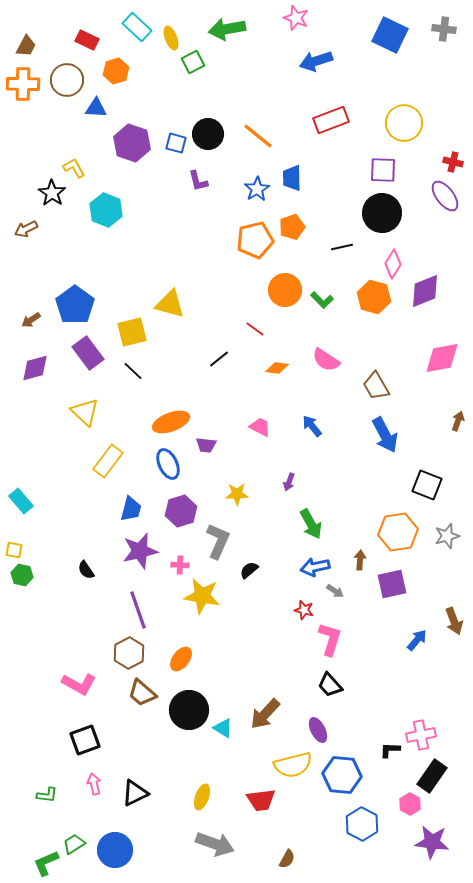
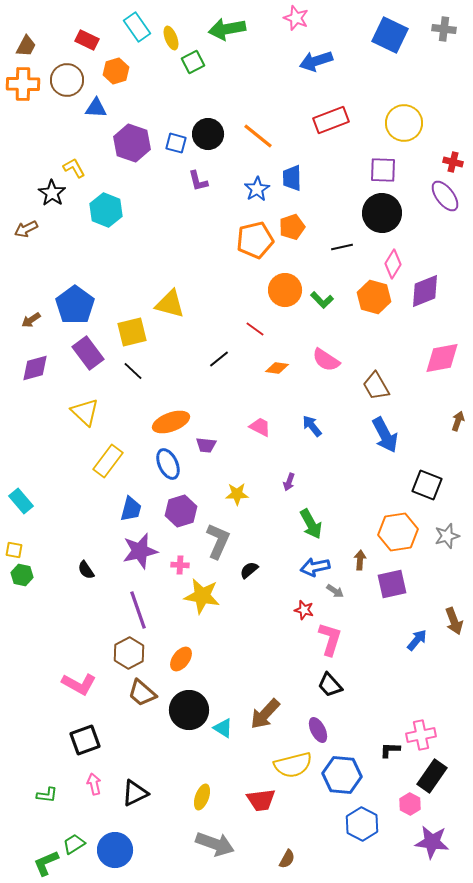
cyan rectangle at (137, 27): rotated 12 degrees clockwise
